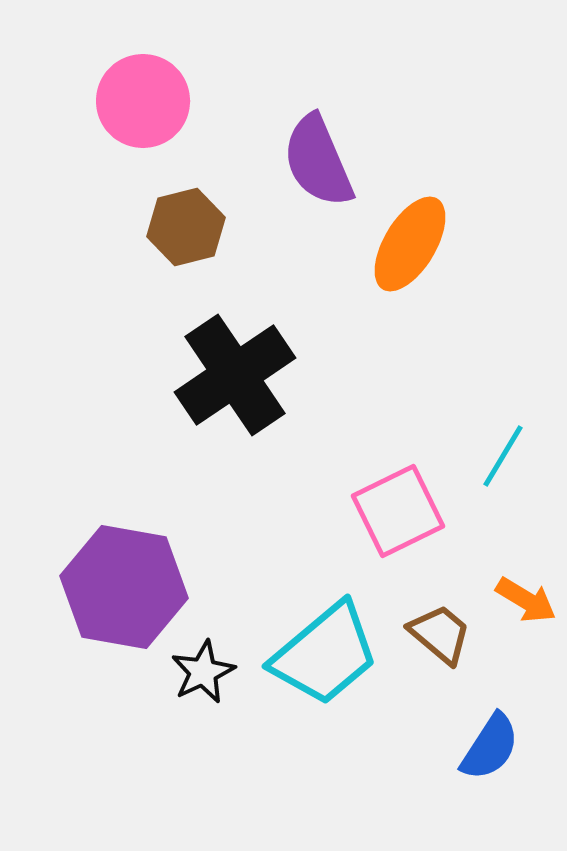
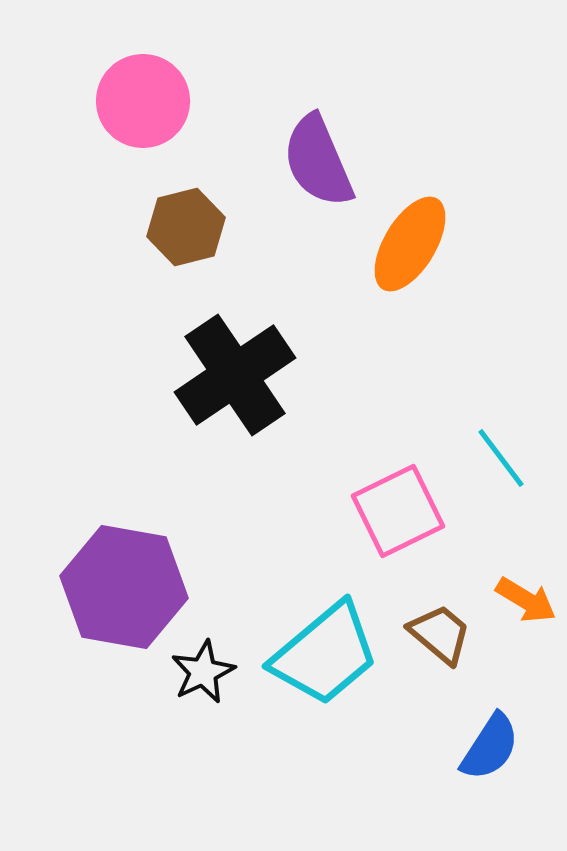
cyan line: moved 2 px left, 2 px down; rotated 68 degrees counterclockwise
